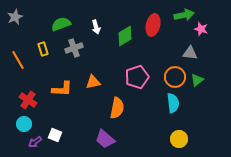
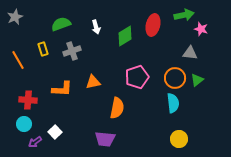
gray cross: moved 2 px left, 3 px down
orange circle: moved 1 px down
red cross: rotated 30 degrees counterclockwise
white square: moved 3 px up; rotated 24 degrees clockwise
purple trapezoid: rotated 35 degrees counterclockwise
